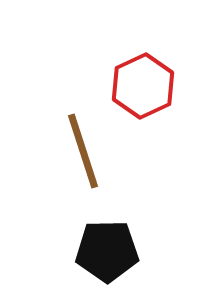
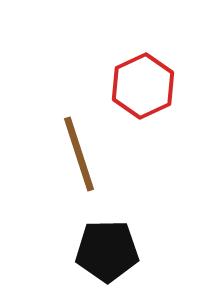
brown line: moved 4 px left, 3 px down
